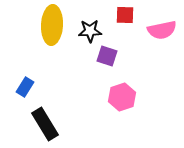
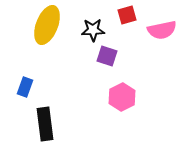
red square: moved 2 px right; rotated 18 degrees counterclockwise
yellow ellipse: moved 5 px left; rotated 18 degrees clockwise
black star: moved 3 px right, 1 px up
blue rectangle: rotated 12 degrees counterclockwise
pink hexagon: rotated 8 degrees counterclockwise
black rectangle: rotated 24 degrees clockwise
